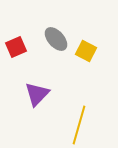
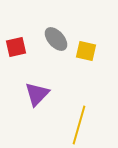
red square: rotated 10 degrees clockwise
yellow square: rotated 15 degrees counterclockwise
